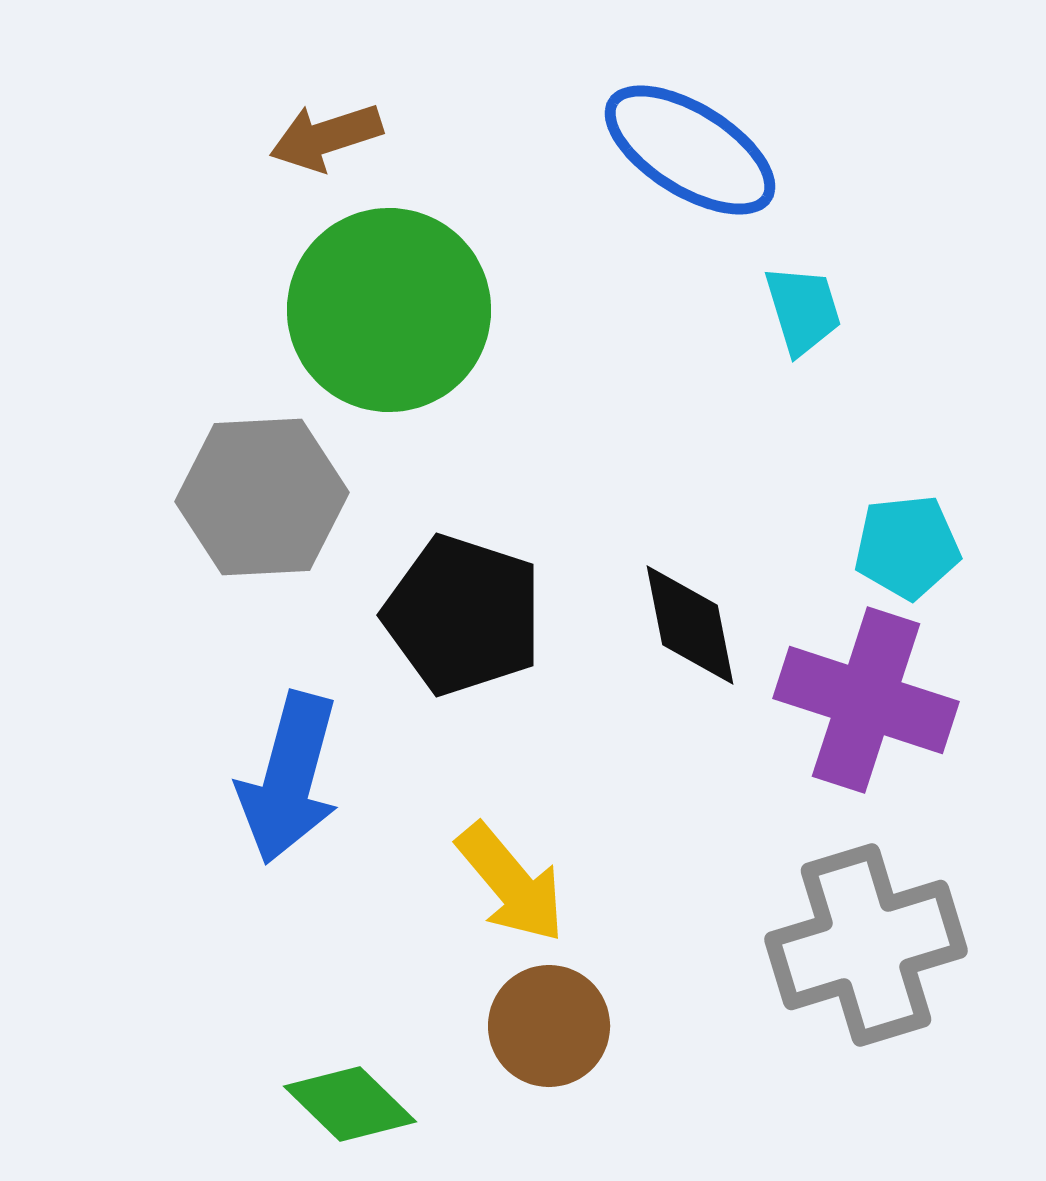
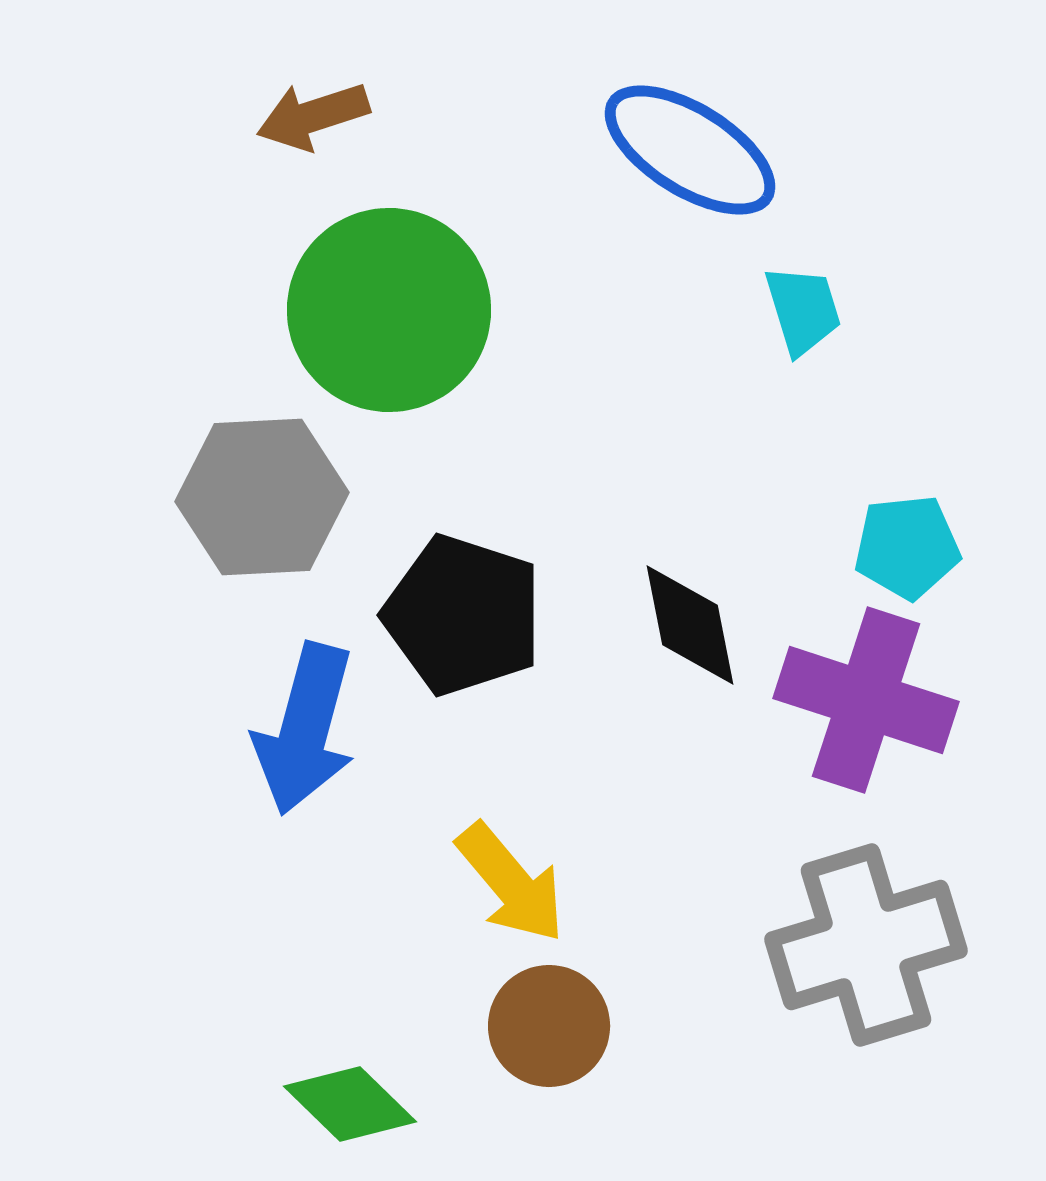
brown arrow: moved 13 px left, 21 px up
blue arrow: moved 16 px right, 49 px up
